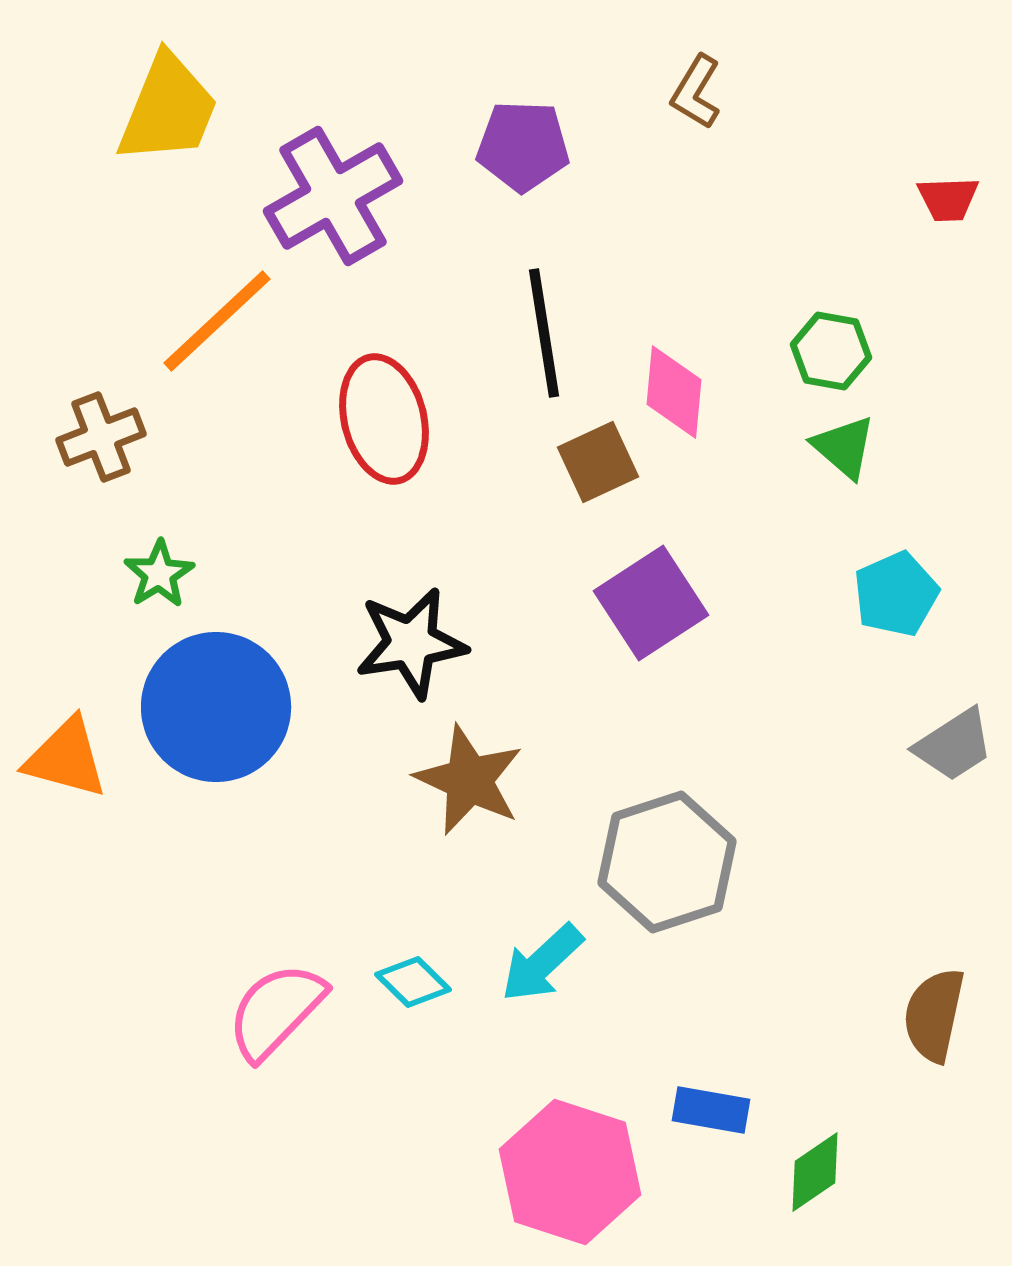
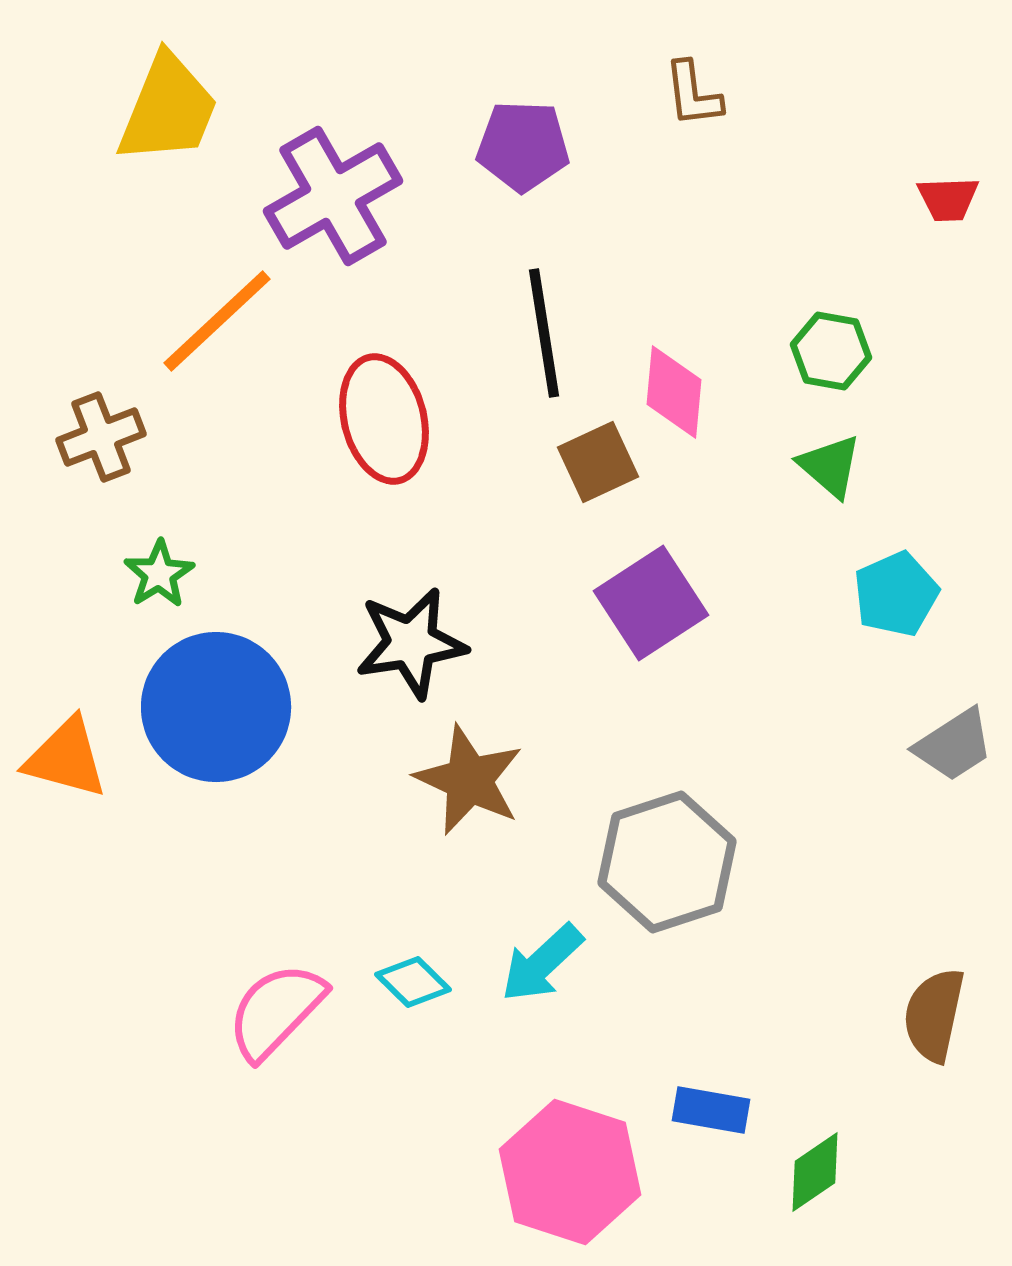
brown L-shape: moved 3 px left, 2 px down; rotated 38 degrees counterclockwise
green triangle: moved 14 px left, 19 px down
